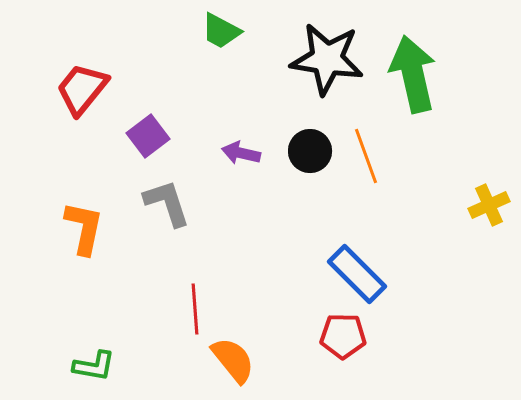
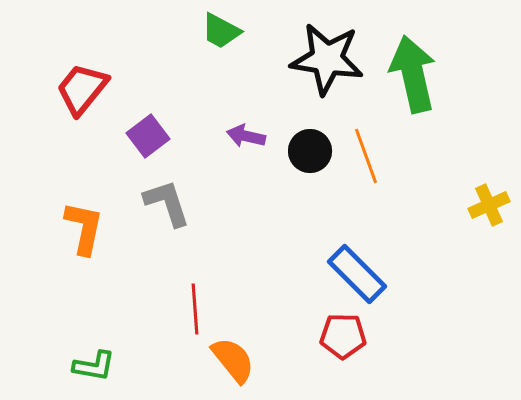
purple arrow: moved 5 px right, 17 px up
